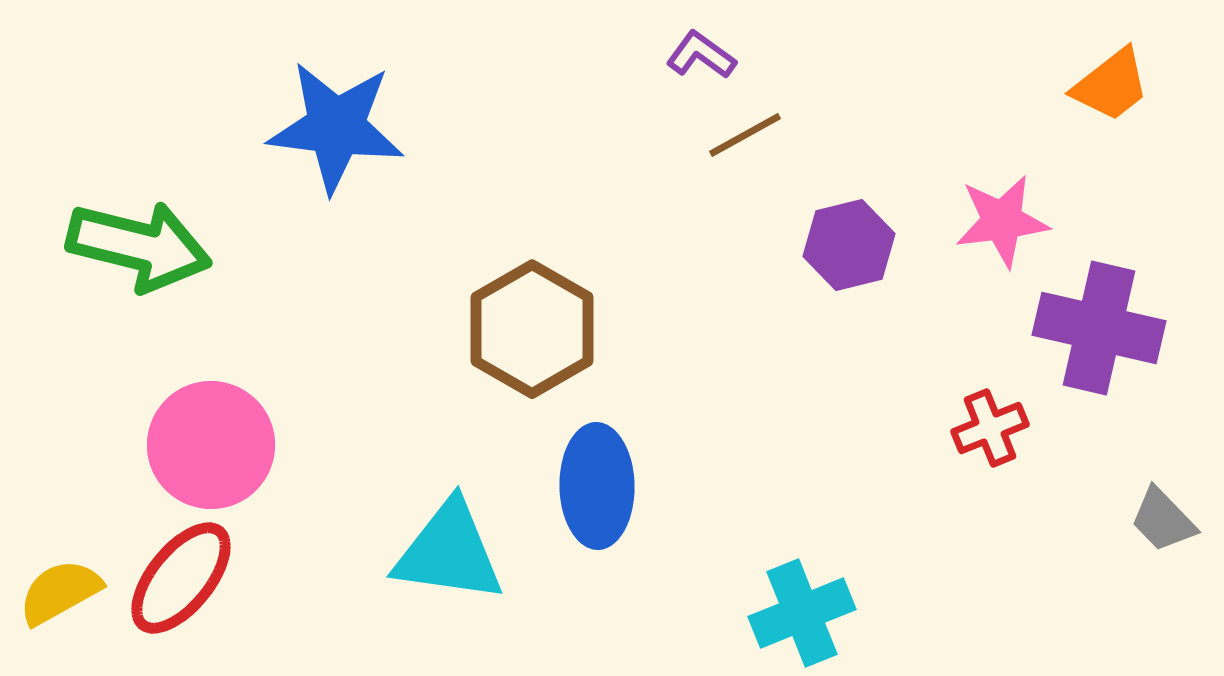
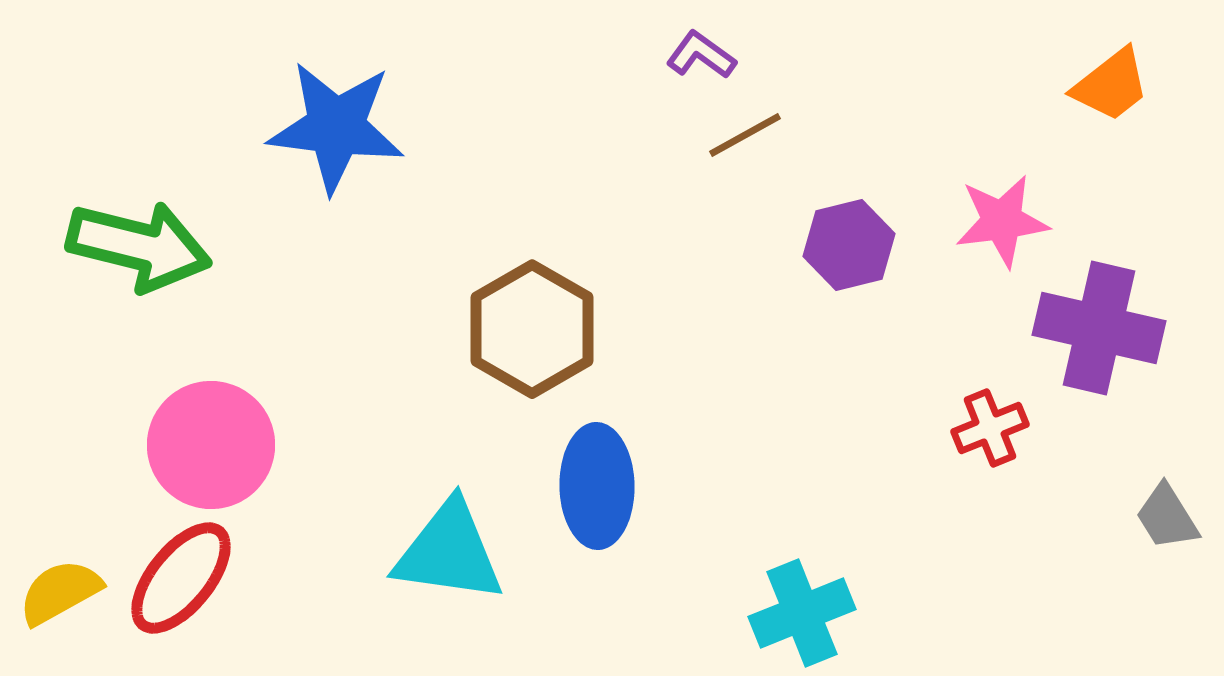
gray trapezoid: moved 4 px right, 3 px up; rotated 12 degrees clockwise
